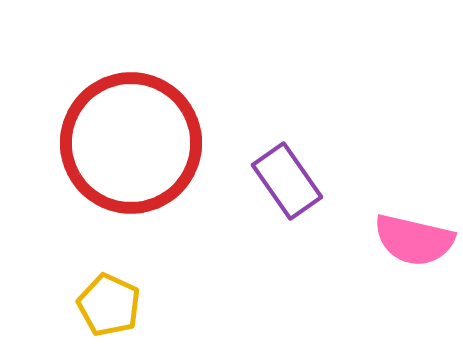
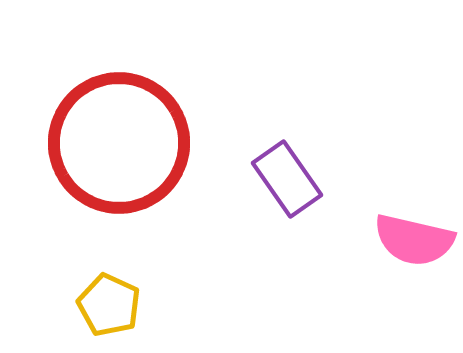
red circle: moved 12 px left
purple rectangle: moved 2 px up
